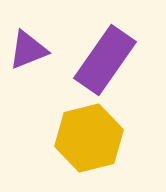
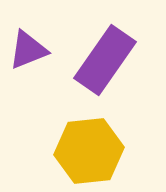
yellow hexagon: moved 13 px down; rotated 8 degrees clockwise
